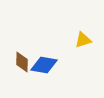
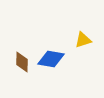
blue diamond: moved 7 px right, 6 px up
